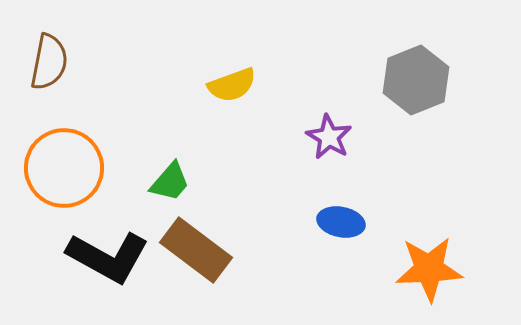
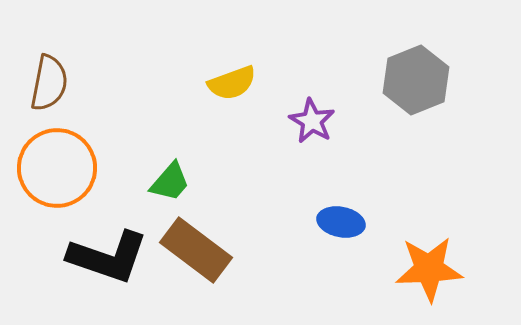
brown semicircle: moved 21 px down
yellow semicircle: moved 2 px up
purple star: moved 17 px left, 16 px up
orange circle: moved 7 px left
black L-shape: rotated 10 degrees counterclockwise
